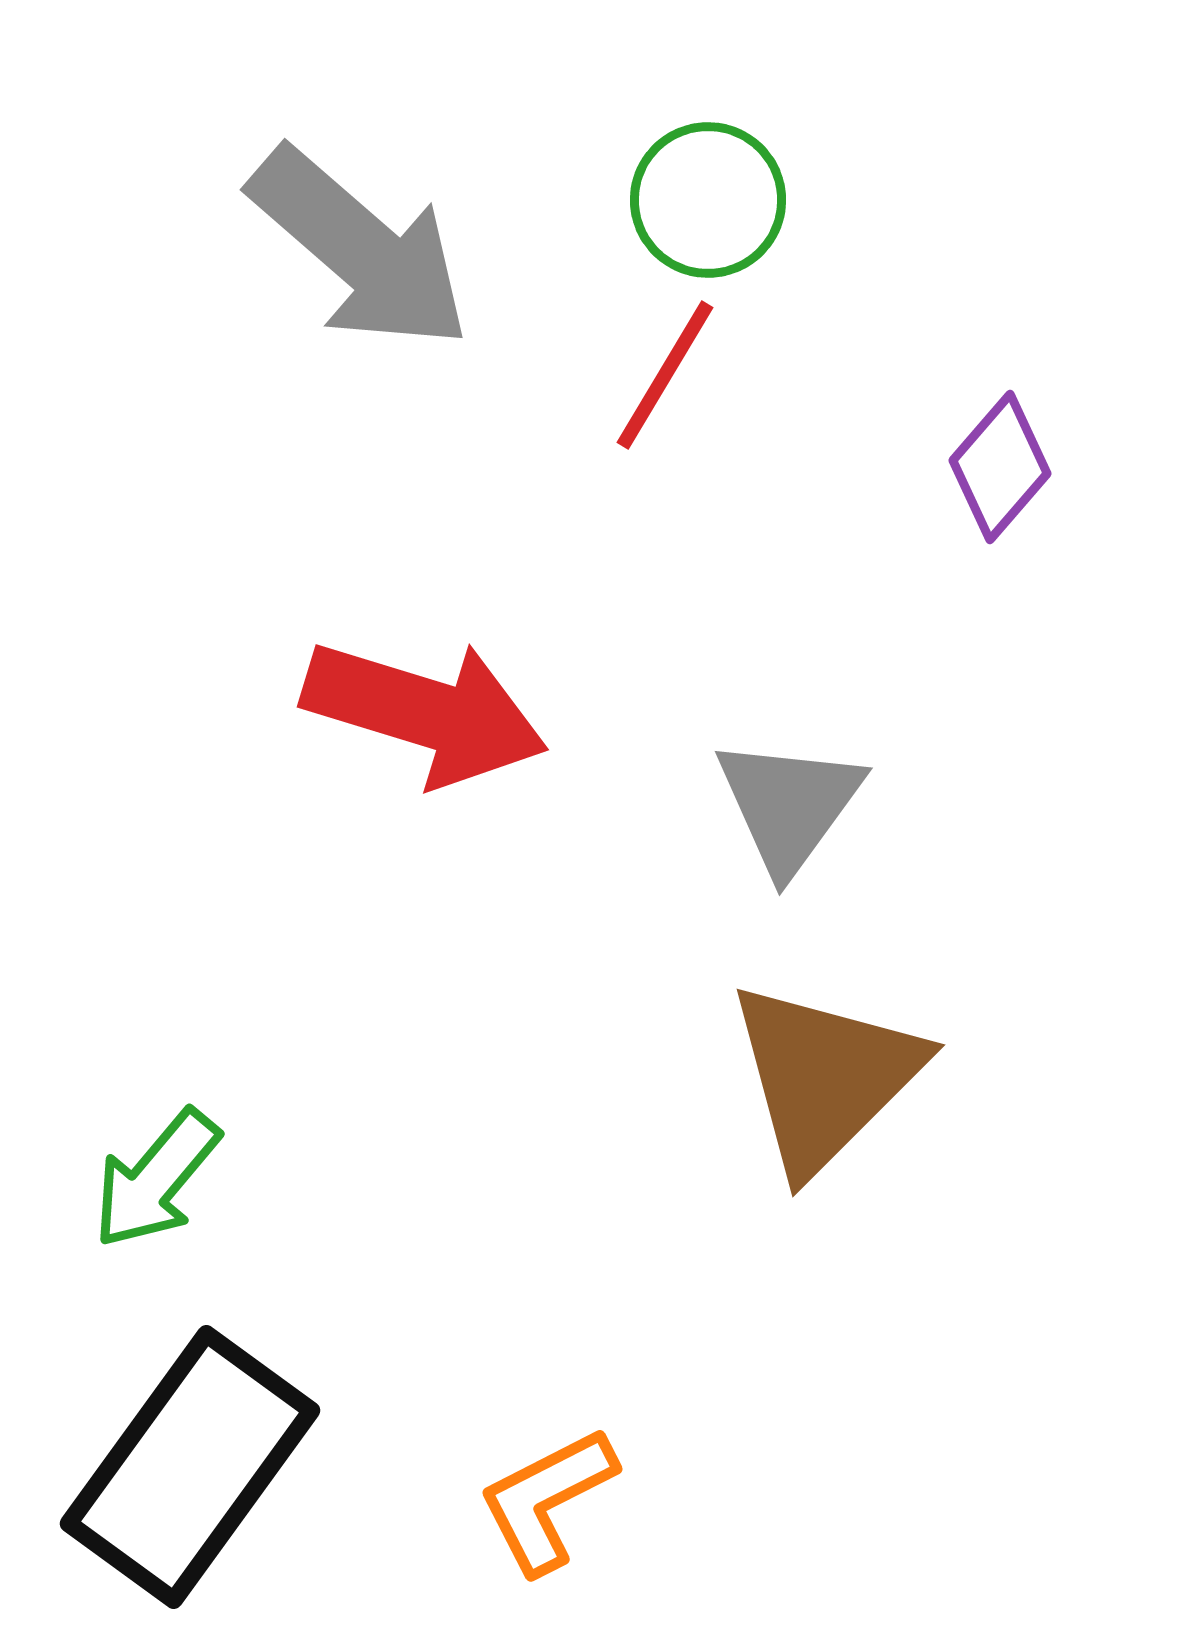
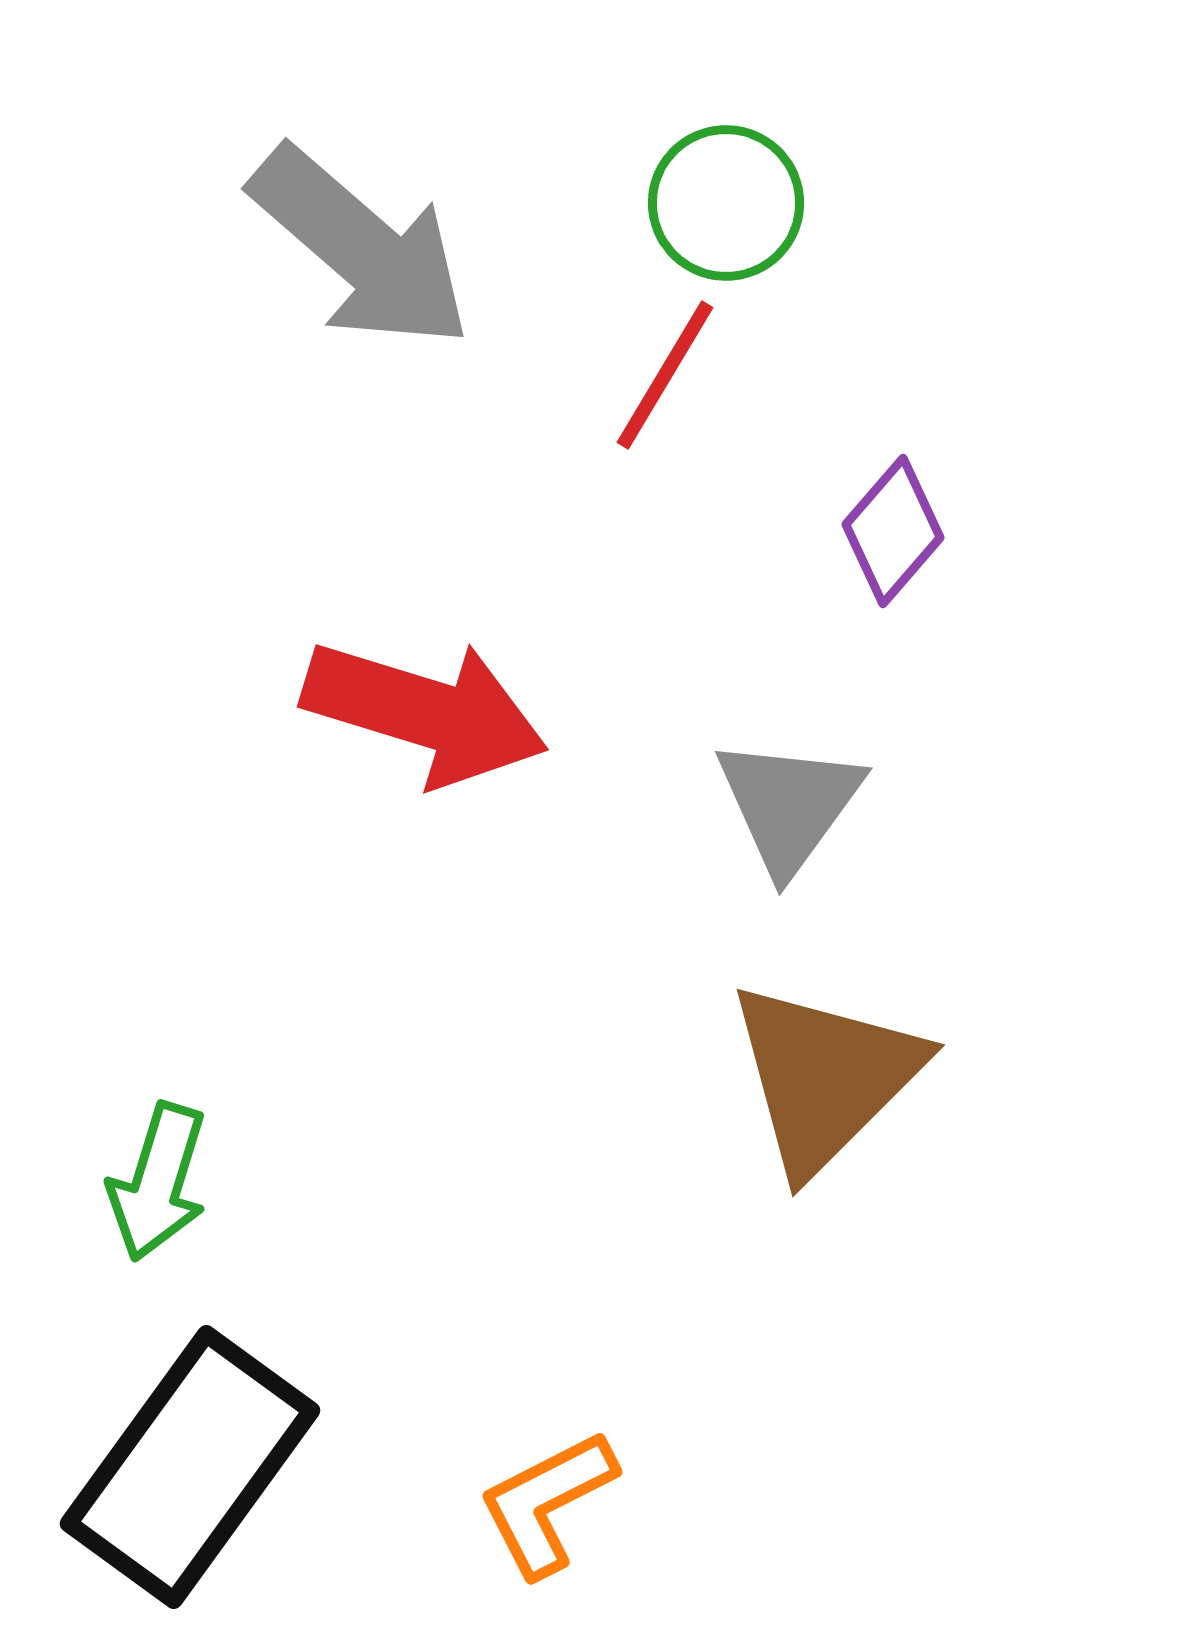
green circle: moved 18 px right, 3 px down
gray arrow: moved 1 px right, 1 px up
purple diamond: moved 107 px left, 64 px down
green arrow: moved 2 px right, 3 px down; rotated 23 degrees counterclockwise
orange L-shape: moved 3 px down
